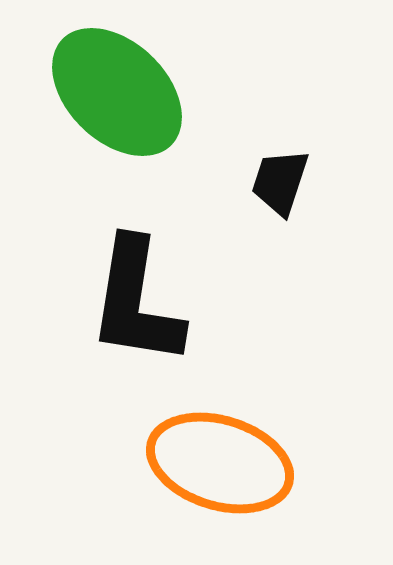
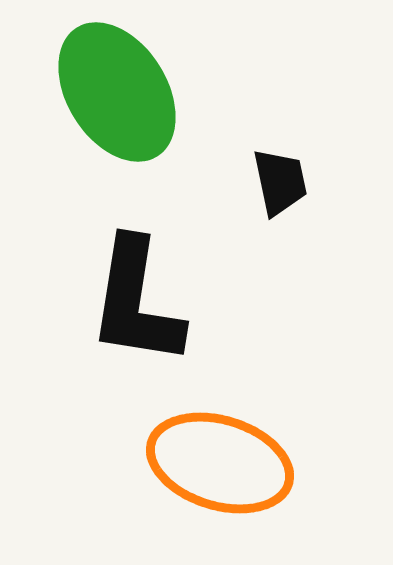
green ellipse: rotated 14 degrees clockwise
black trapezoid: rotated 150 degrees clockwise
